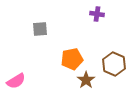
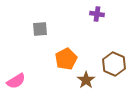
orange pentagon: moved 6 px left; rotated 15 degrees counterclockwise
